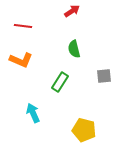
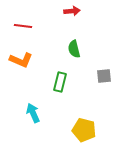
red arrow: rotated 28 degrees clockwise
green rectangle: rotated 18 degrees counterclockwise
